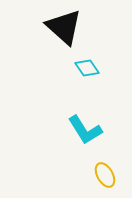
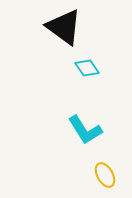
black triangle: rotated 6 degrees counterclockwise
